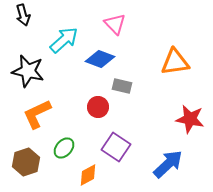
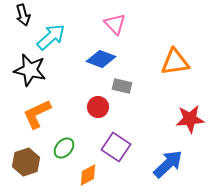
cyan arrow: moved 13 px left, 3 px up
blue diamond: moved 1 px right
black star: moved 2 px right, 1 px up
red star: rotated 16 degrees counterclockwise
